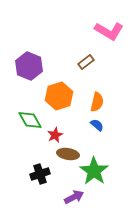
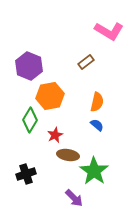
orange hexagon: moved 9 px left; rotated 8 degrees clockwise
green diamond: rotated 60 degrees clockwise
brown ellipse: moved 1 px down
black cross: moved 14 px left
purple arrow: moved 1 px down; rotated 72 degrees clockwise
